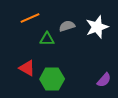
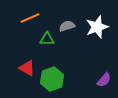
green hexagon: rotated 20 degrees counterclockwise
